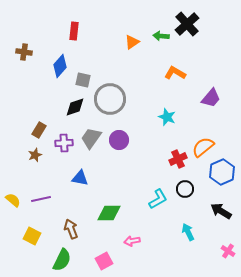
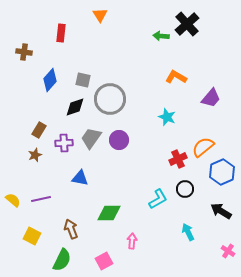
red rectangle: moved 13 px left, 2 px down
orange triangle: moved 32 px left, 27 px up; rotated 28 degrees counterclockwise
blue diamond: moved 10 px left, 14 px down
orange L-shape: moved 1 px right, 4 px down
pink arrow: rotated 105 degrees clockwise
